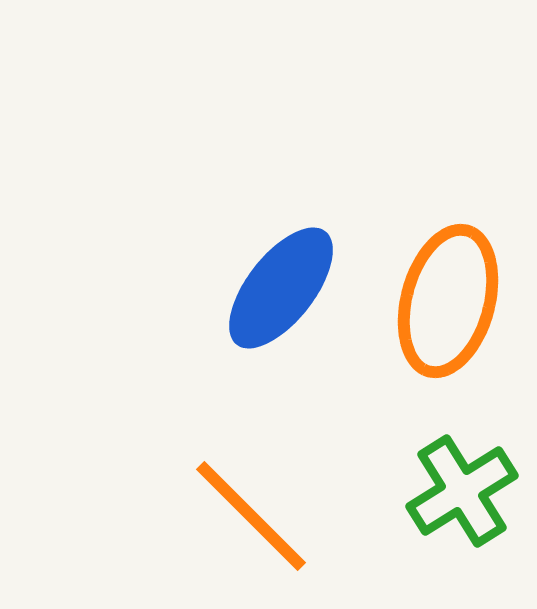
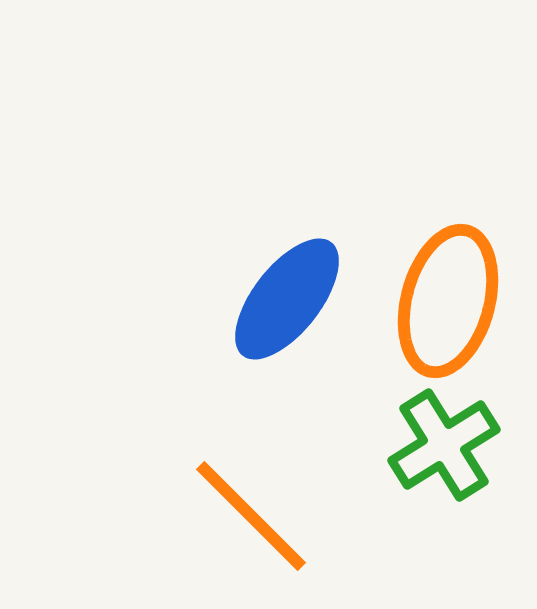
blue ellipse: moved 6 px right, 11 px down
green cross: moved 18 px left, 46 px up
